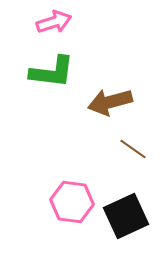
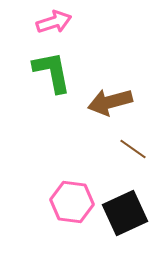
green L-shape: rotated 108 degrees counterclockwise
black square: moved 1 px left, 3 px up
